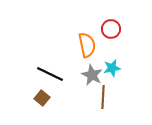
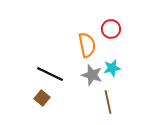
gray star: rotated 10 degrees counterclockwise
brown line: moved 5 px right, 5 px down; rotated 15 degrees counterclockwise
